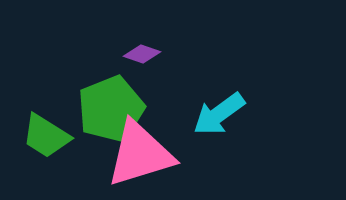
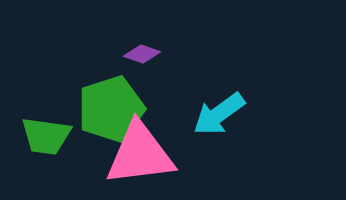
green pentagon: rotated 4 degrees clockwise
green trapezoid: rotated 24 degrees counterclockwise
pink triangle: rotated 10 degrees clockwise
